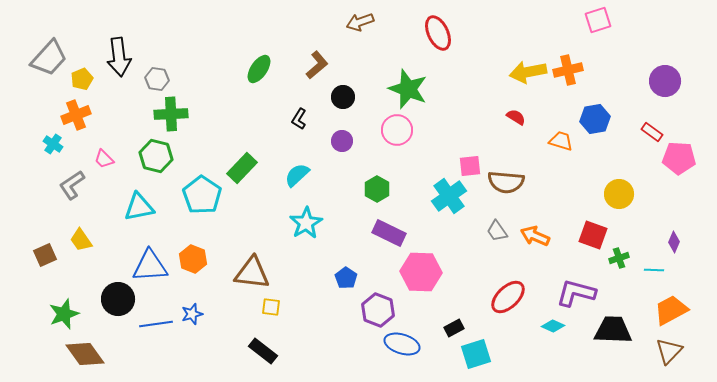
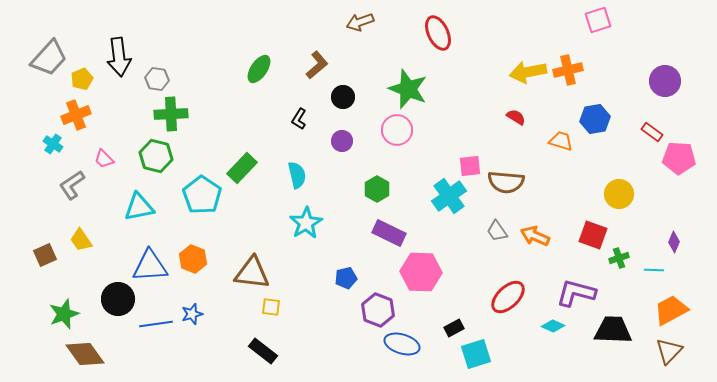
cyan semicircle at (297, 175): rotated 120 degrees clockwise
blue pentagon at (346, 278): rotated 25 degrees clockwise
